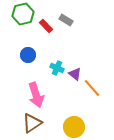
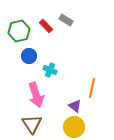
green hexagon: moved 4 px left, 17 px down
blue circle: moved 1 px right, 1 px down
cyan cross: moved 7 px left, 2 px down
purple triangle: moved 32 px down
orange line: rotated 54 degrees clockwise
brown triangle: moved 1 px down; rotated 30 degrees counterclockwise
